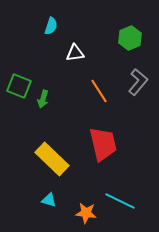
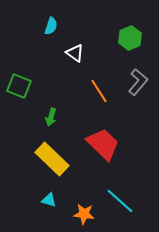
white triangle: rotated 42 degrees clockwise
green arrow: moved 8 px right, 18 px down
red trapezoid: rotated 33 degrees counterclockwise
cyan line: rotated 16 degrees clockwise
orange star: moved 2 px left, 1 px down
